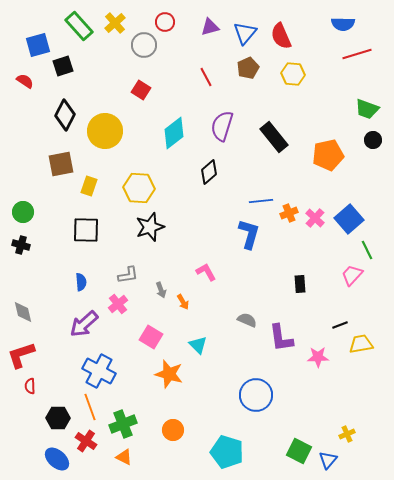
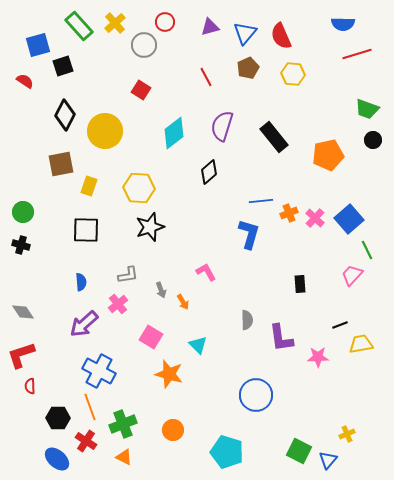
gray diamond at (23, 312): rotated 20 degrees counterclockwise
gray semicircle at (247, 320): rotated 66 degrees clockwise
